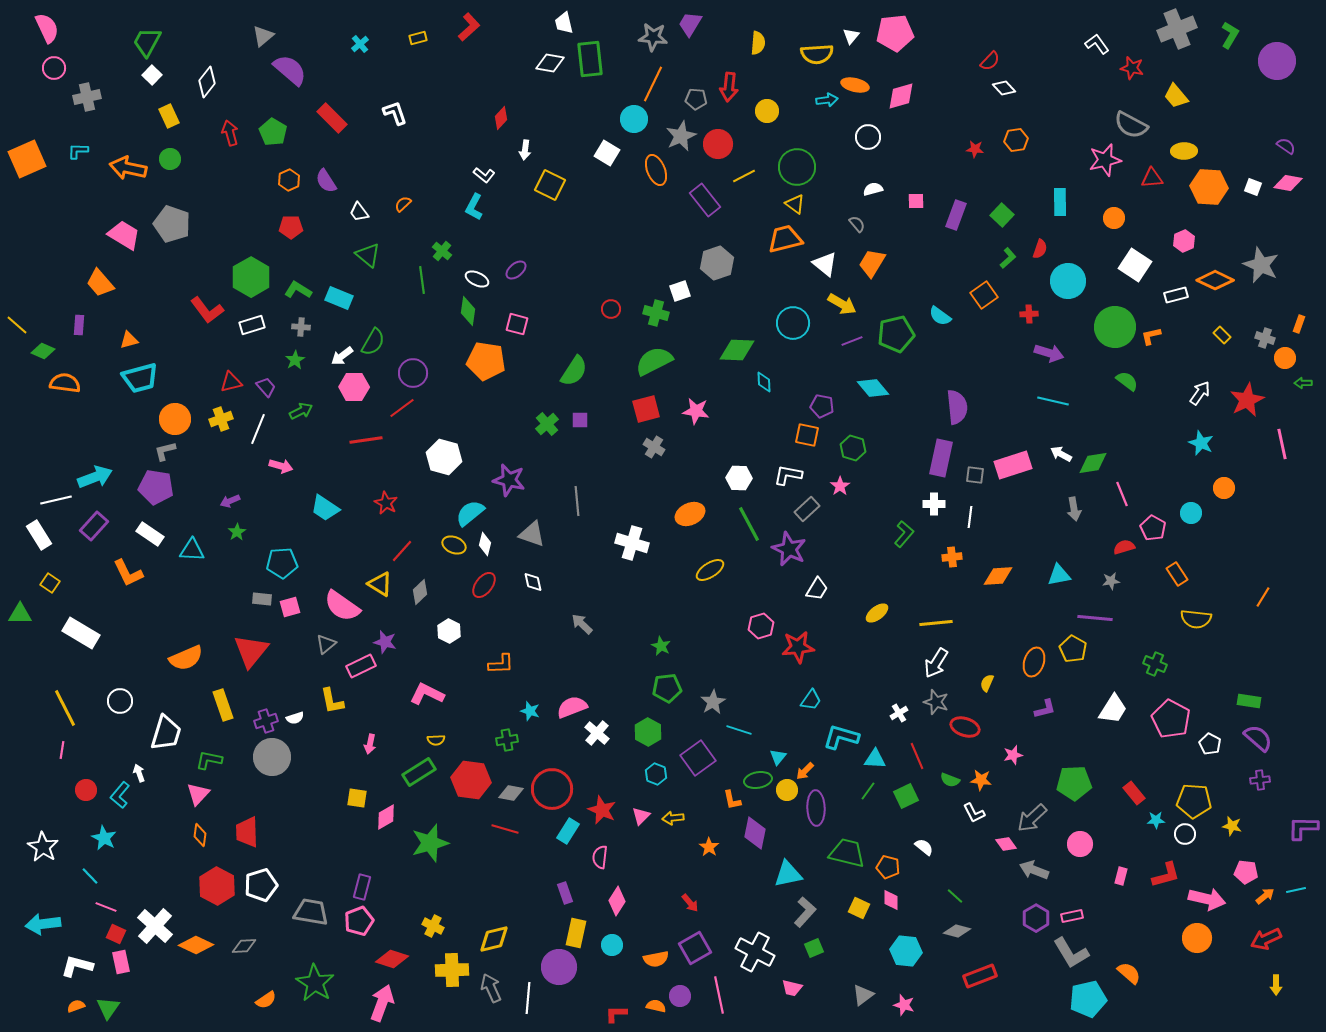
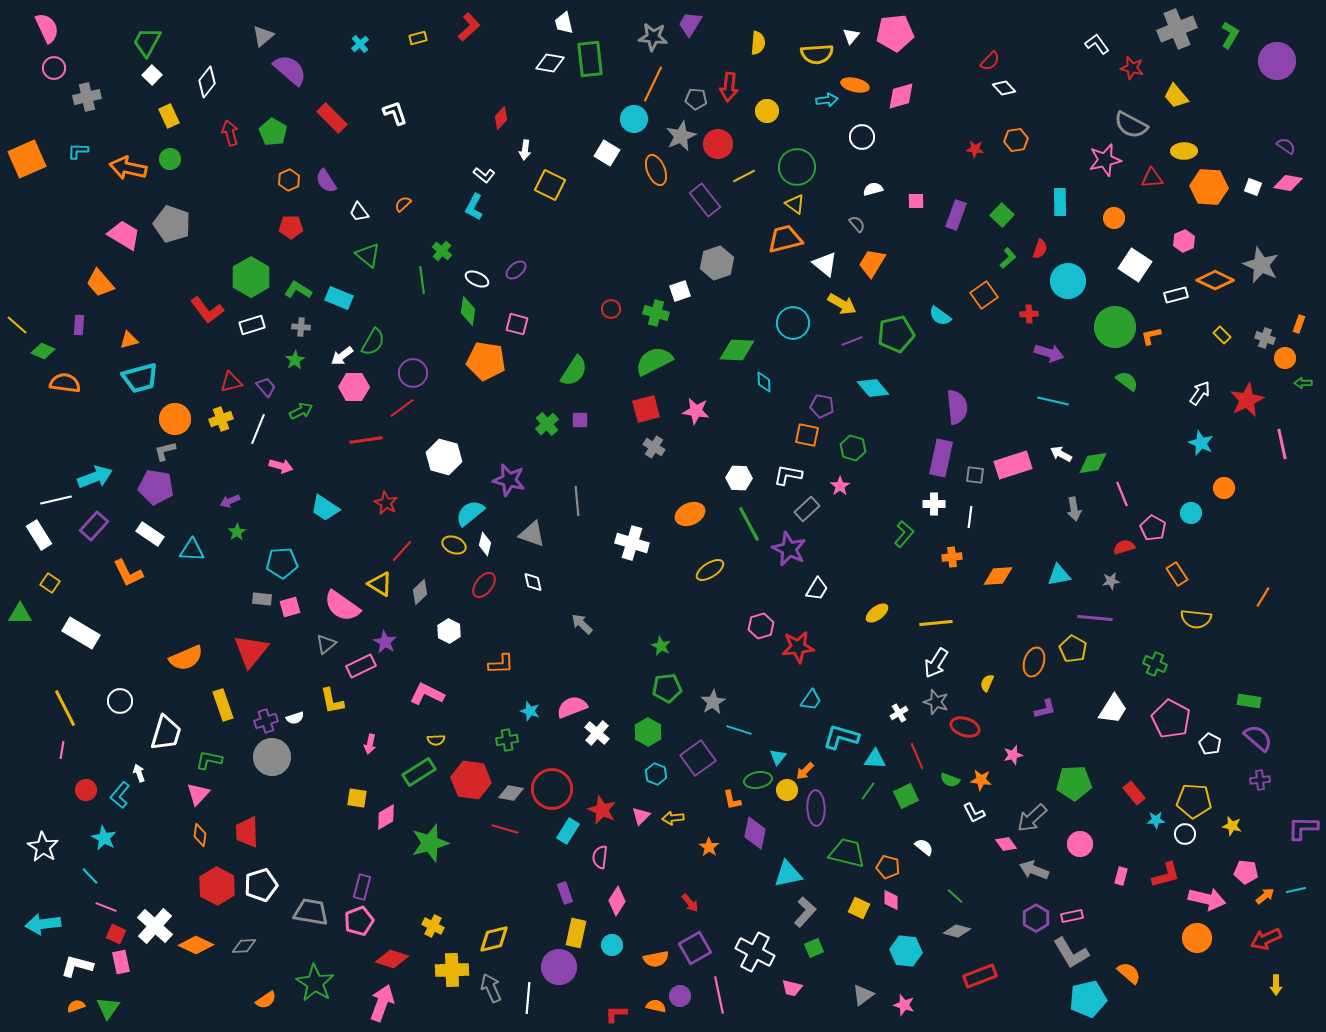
white circle at (868, 137): moved 6 px left
purple star at (385, 642): rotated 15 degrees clockwise
